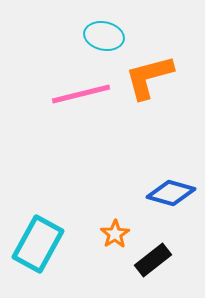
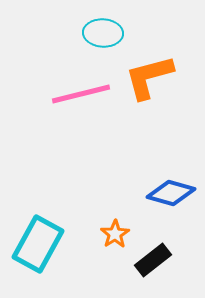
cyan ellipse: moved 1 px left, 3 px up; rotated 9 degrees counterclockwise
